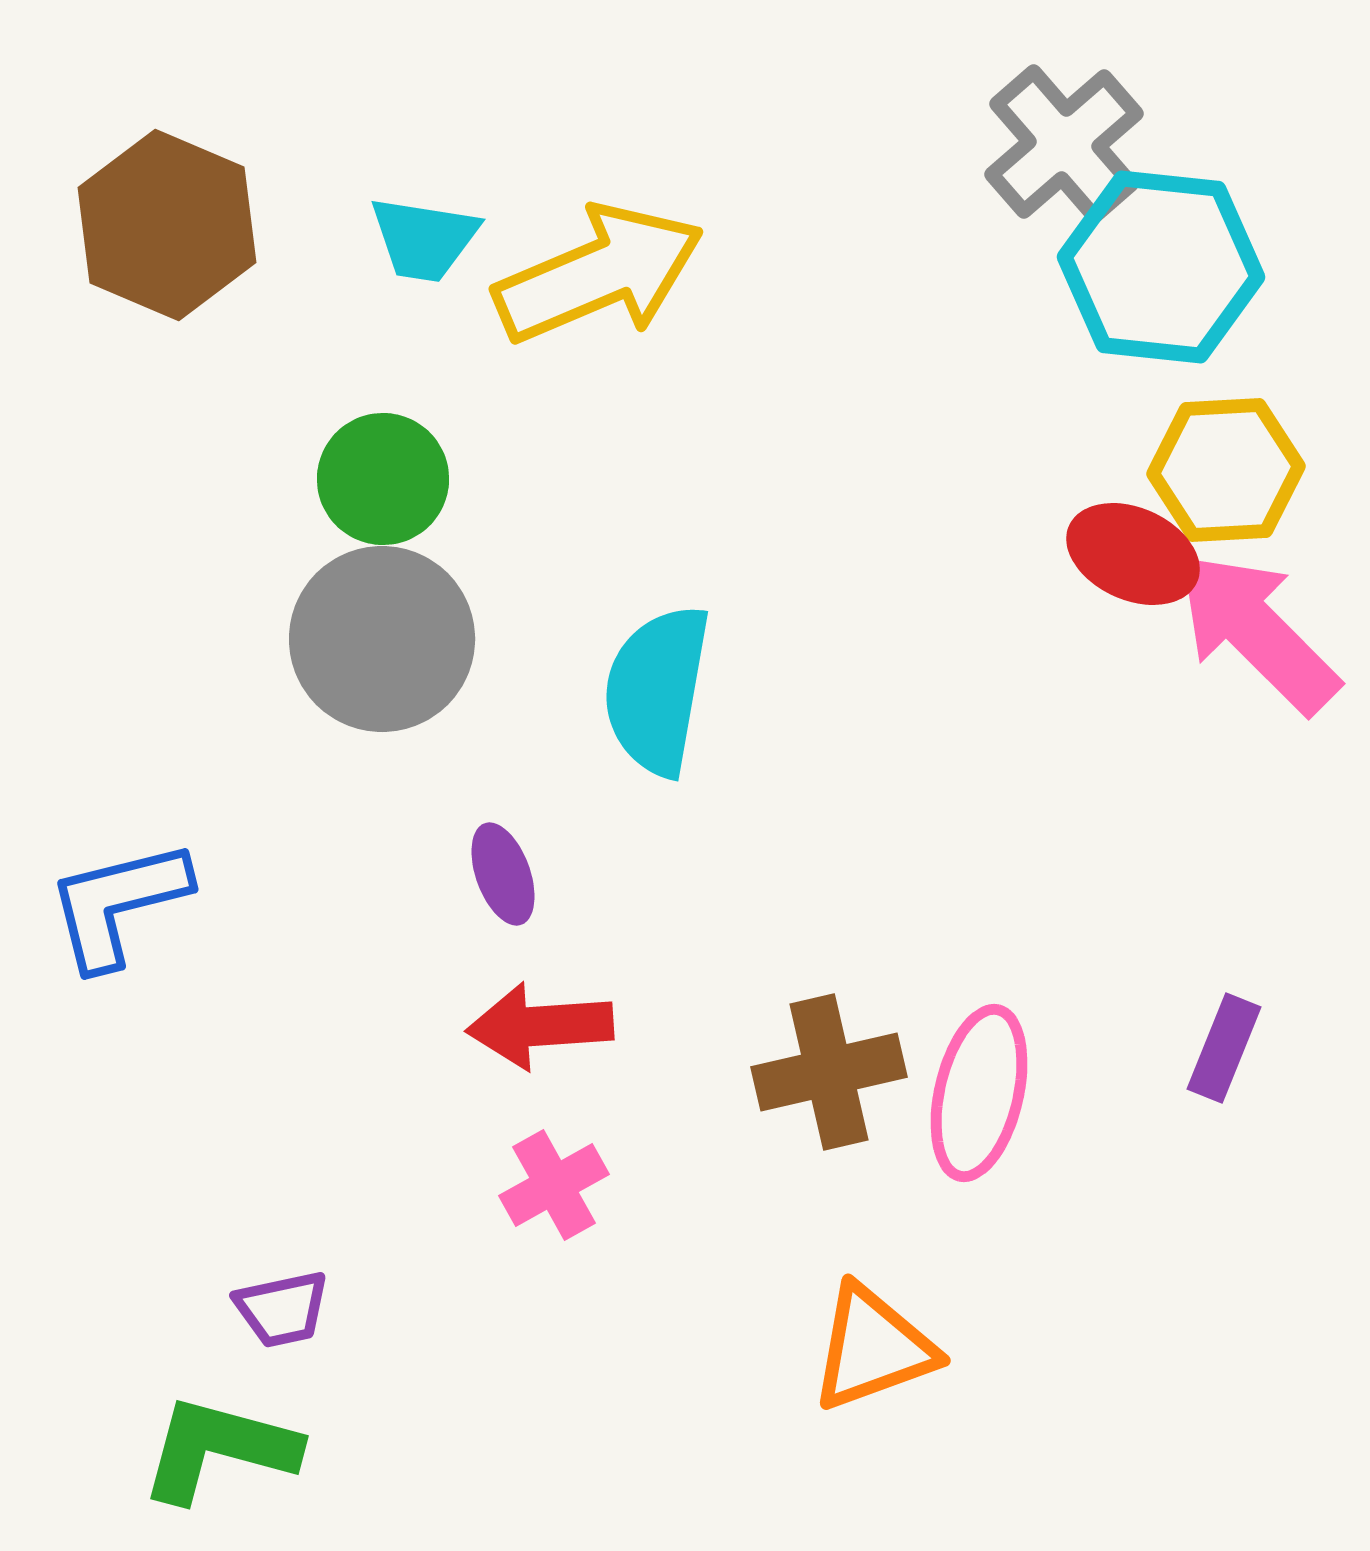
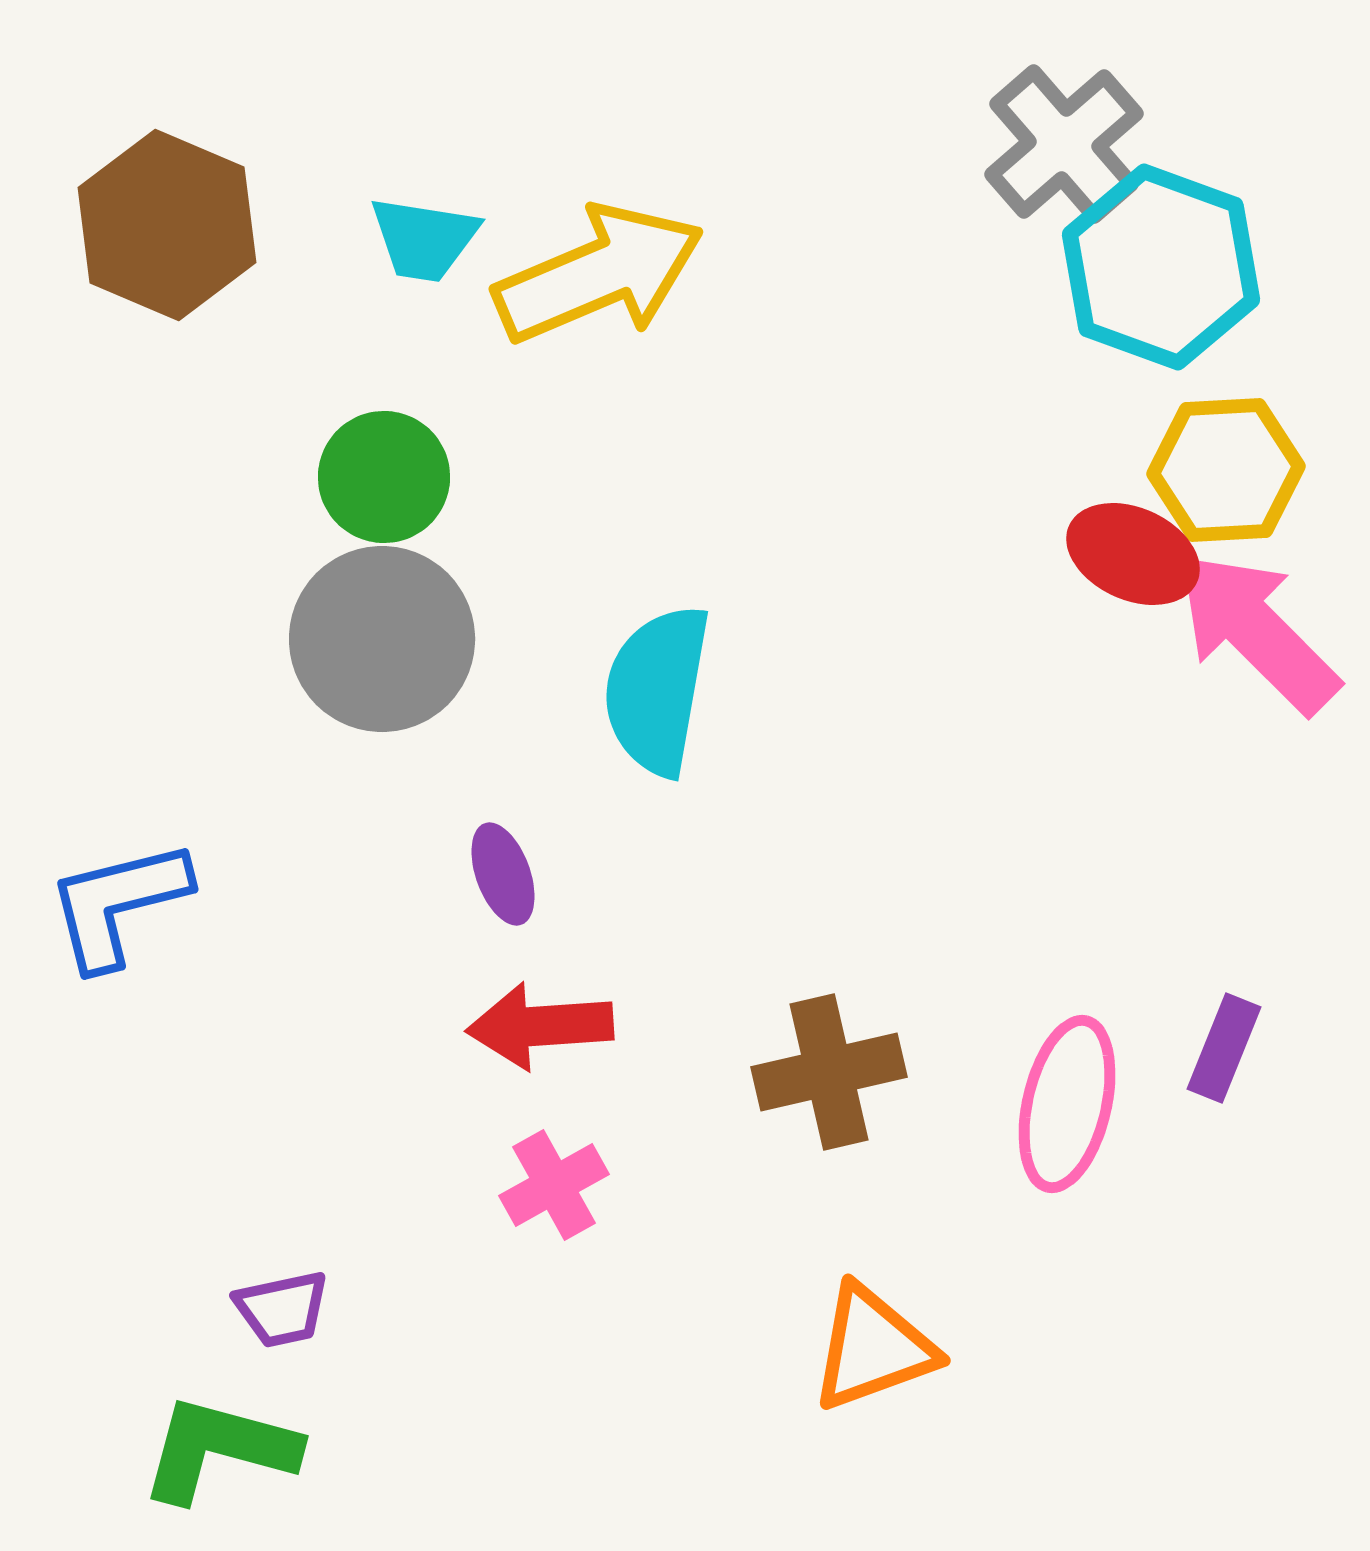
cyan hexagon: rotated 14 degrees clockwise
green circle: moved 1 px right, 2 px up
pink ellipse: moved 88 px right, 11 px down
